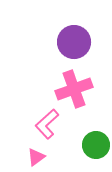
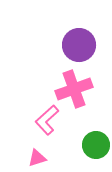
purple circle: moved 5 px right, 3 px down
pink L-shape: moved 4 px up
pink triangle: moved 1 px right, 1 px down; rotated 18 degrees clockwise
